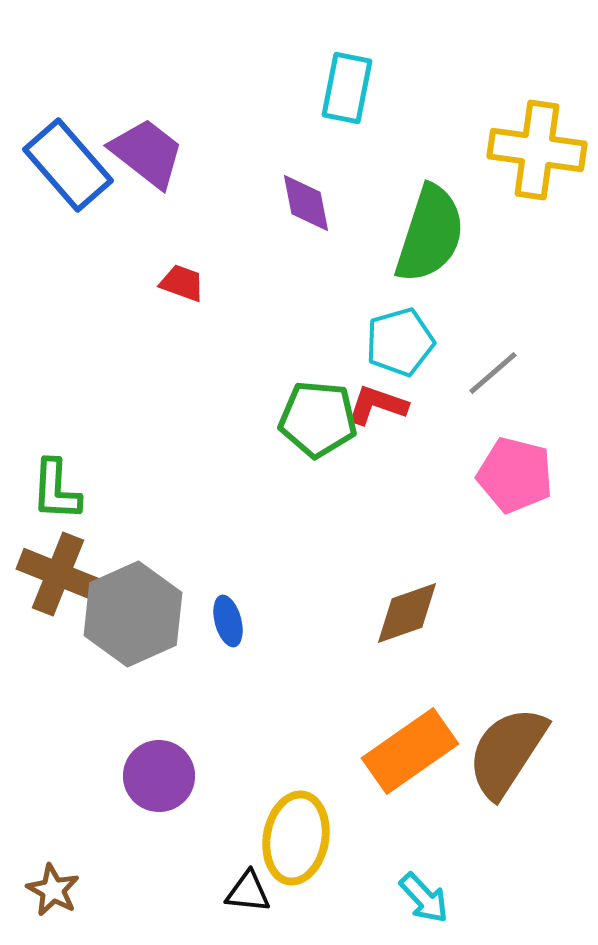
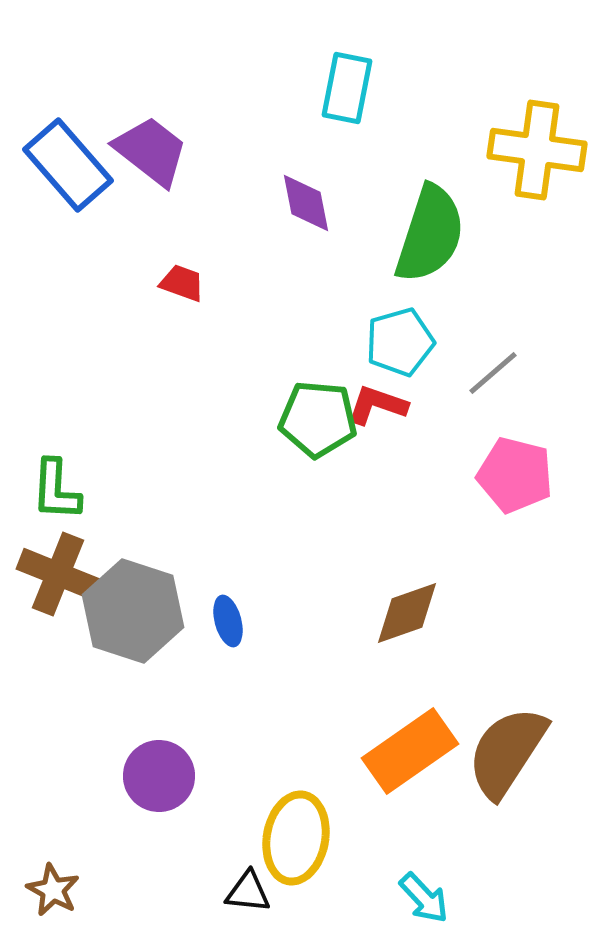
purple trapezoid: moved 4 px right, 2 px up
gray hexagon: moved 3 px up; rotated 18 degrees counterclockwise
